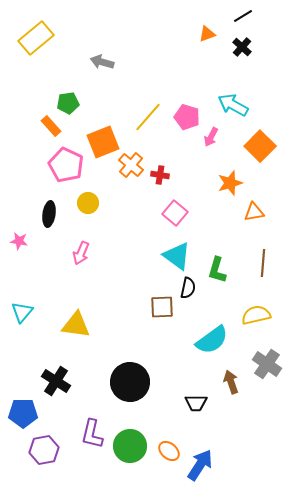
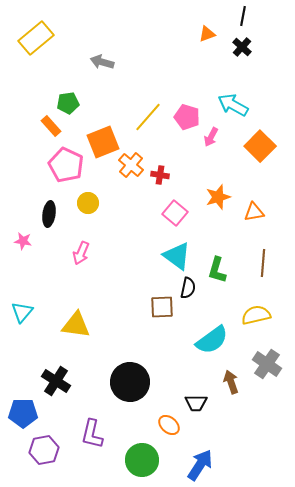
black line at (243, 16): rotated 48 degrees counterclockwise
orange star at (230, 183): moved 12 px left, 14 px down
pink star at (19, 241): moved 4 px right
green circle at (130, 446): moved 12 px right, 14 px down
orange ellipse at (169, 451): moved 26 px up
